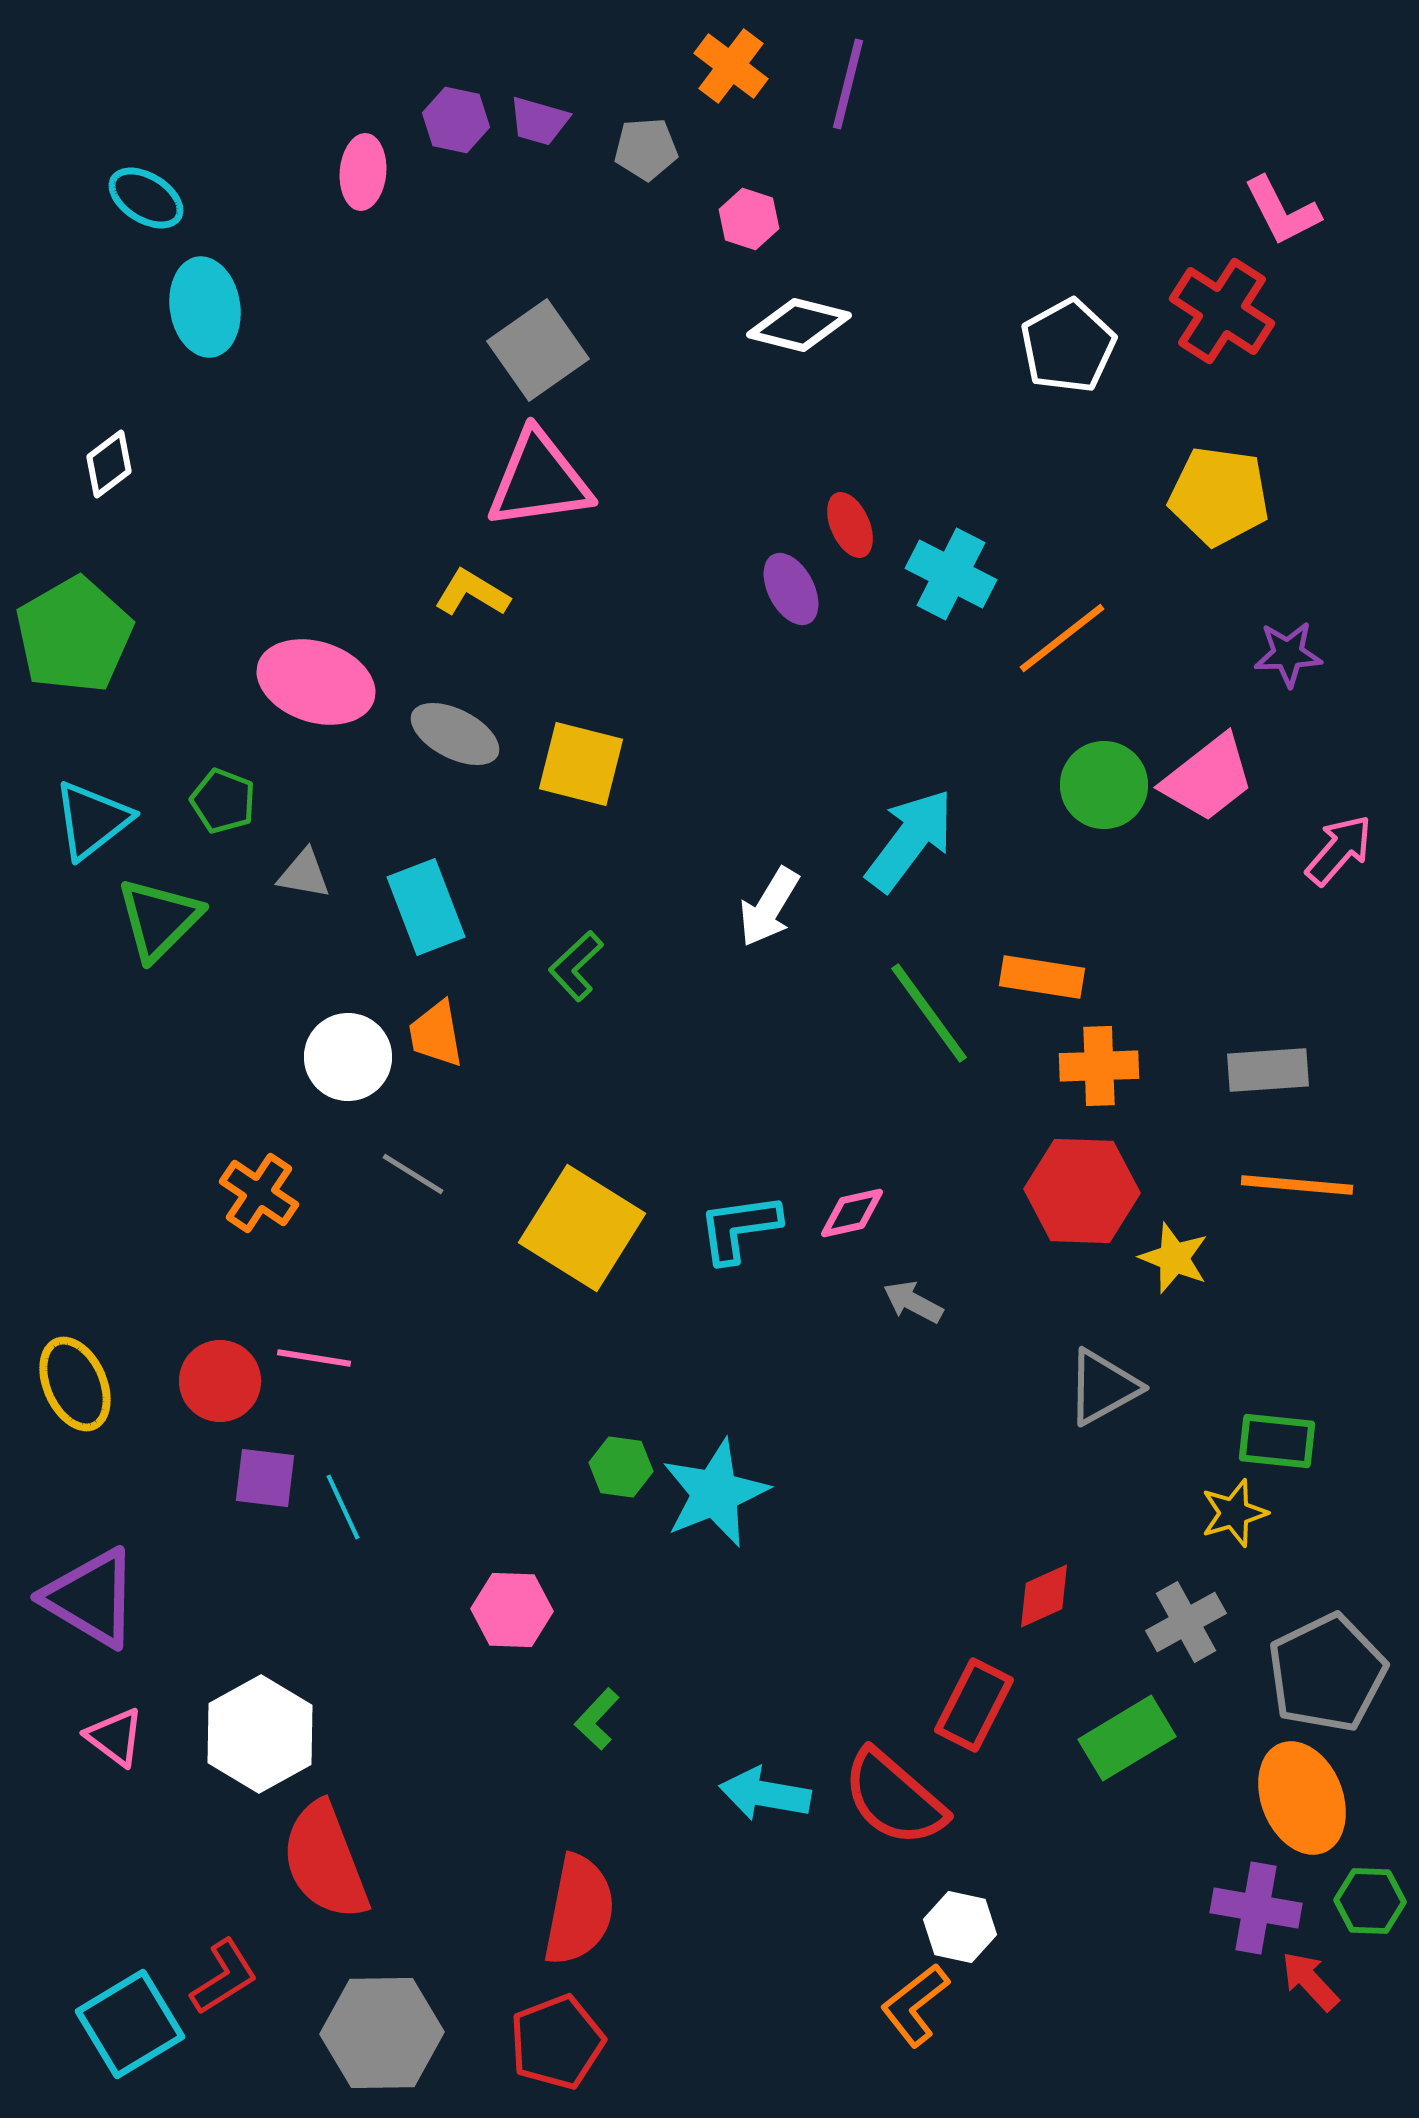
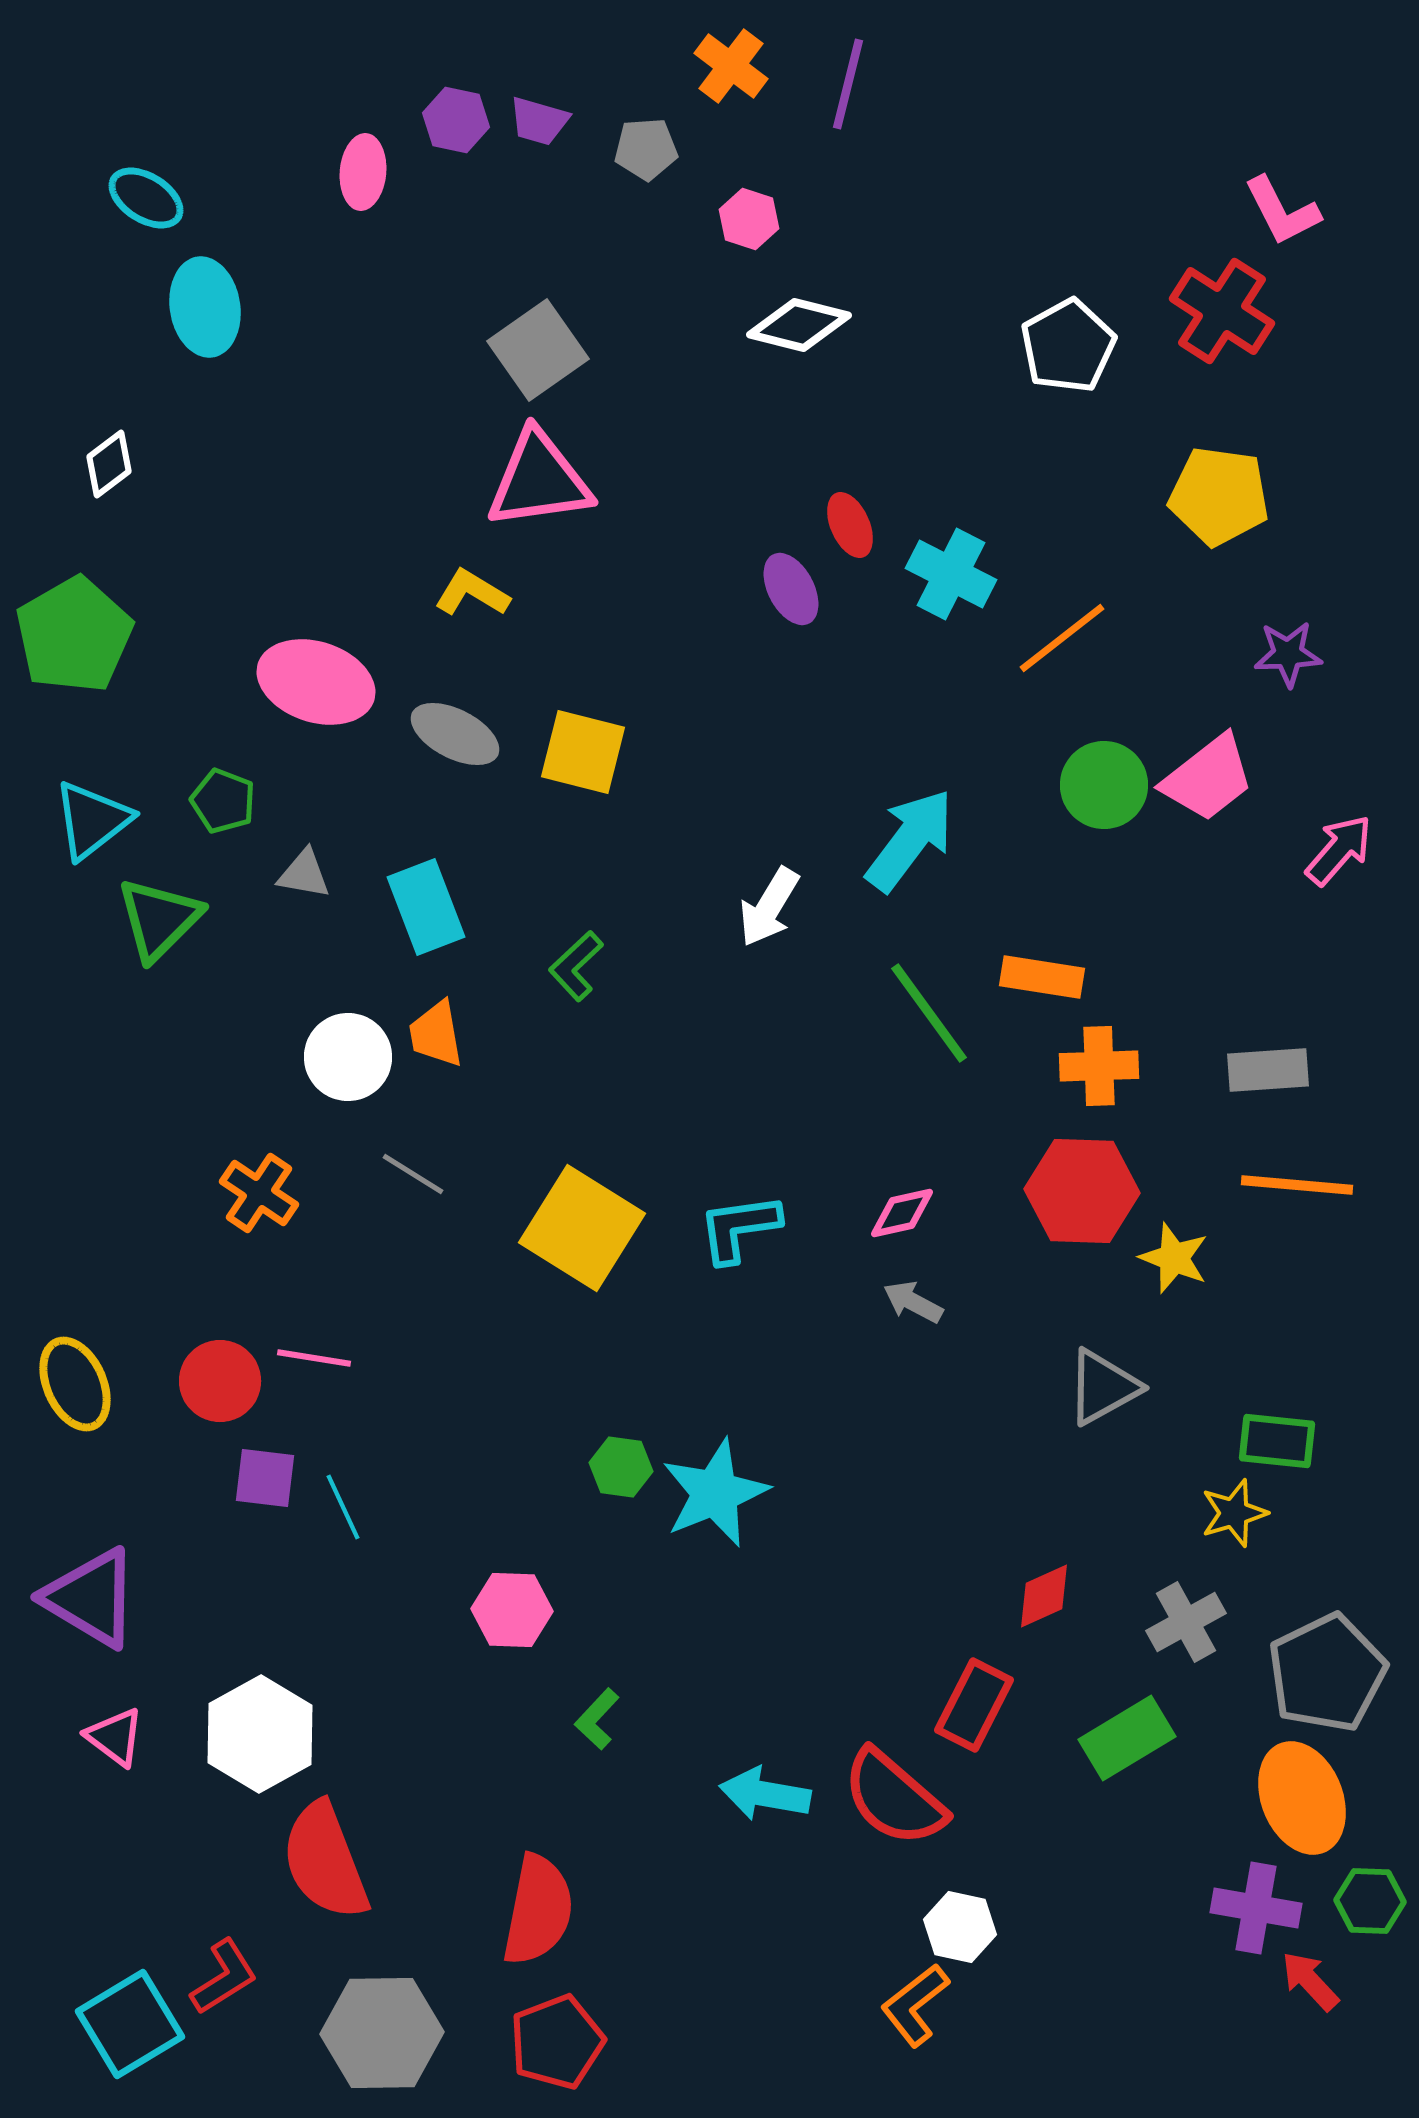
yellow square at (581, 764): moved 2 px right, 12 px up
pink diamond at (852, 1213): moved 50 px right
red semicircle at (579, 1910): moved 41 px left
